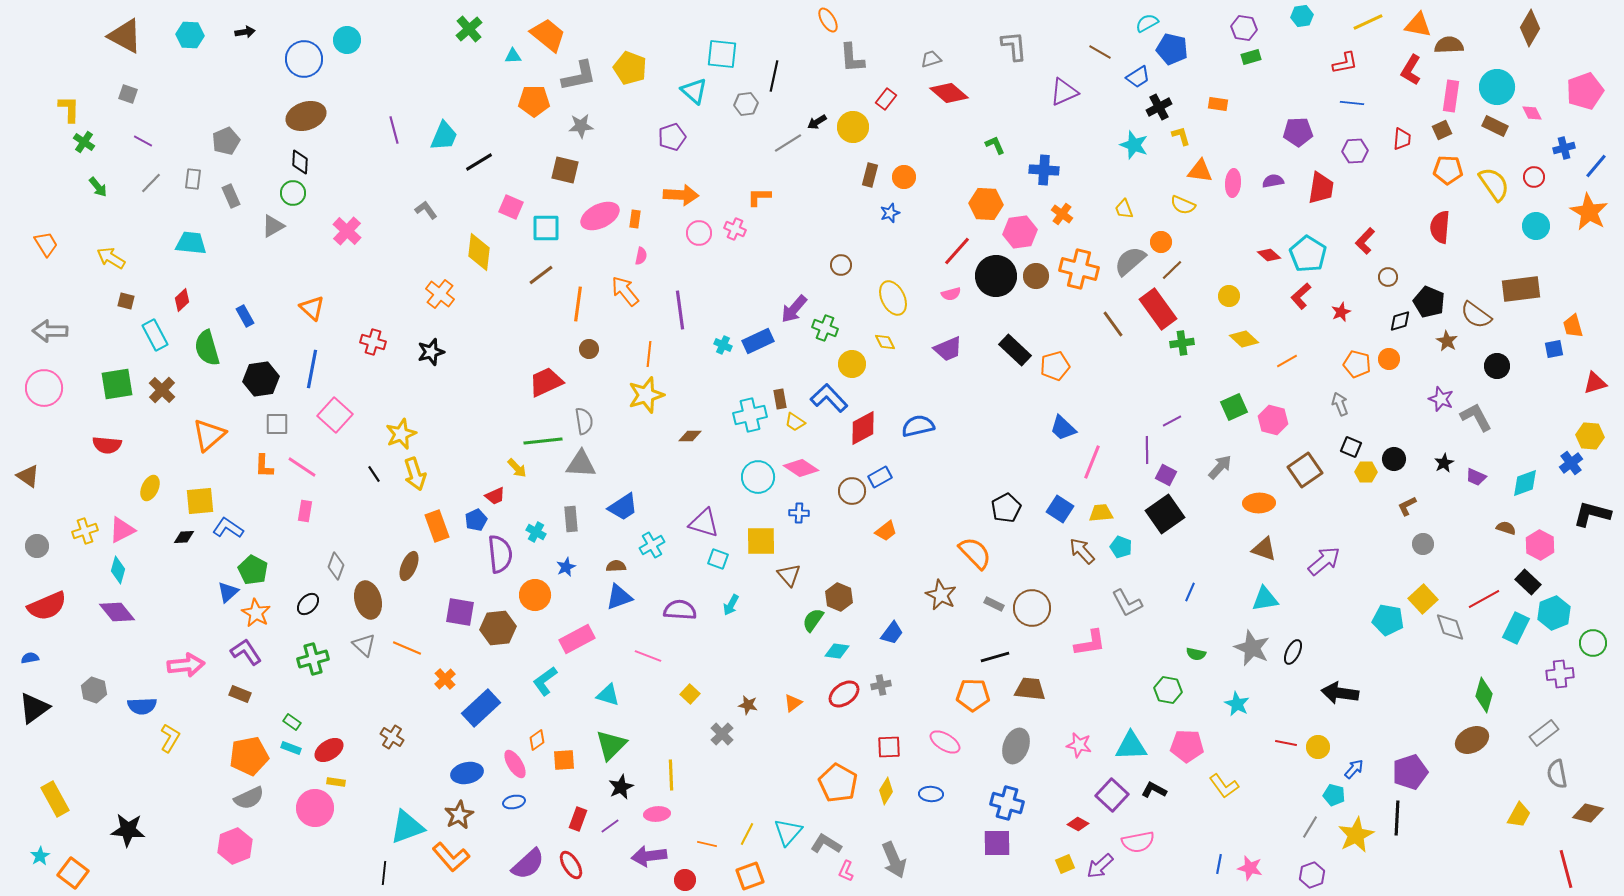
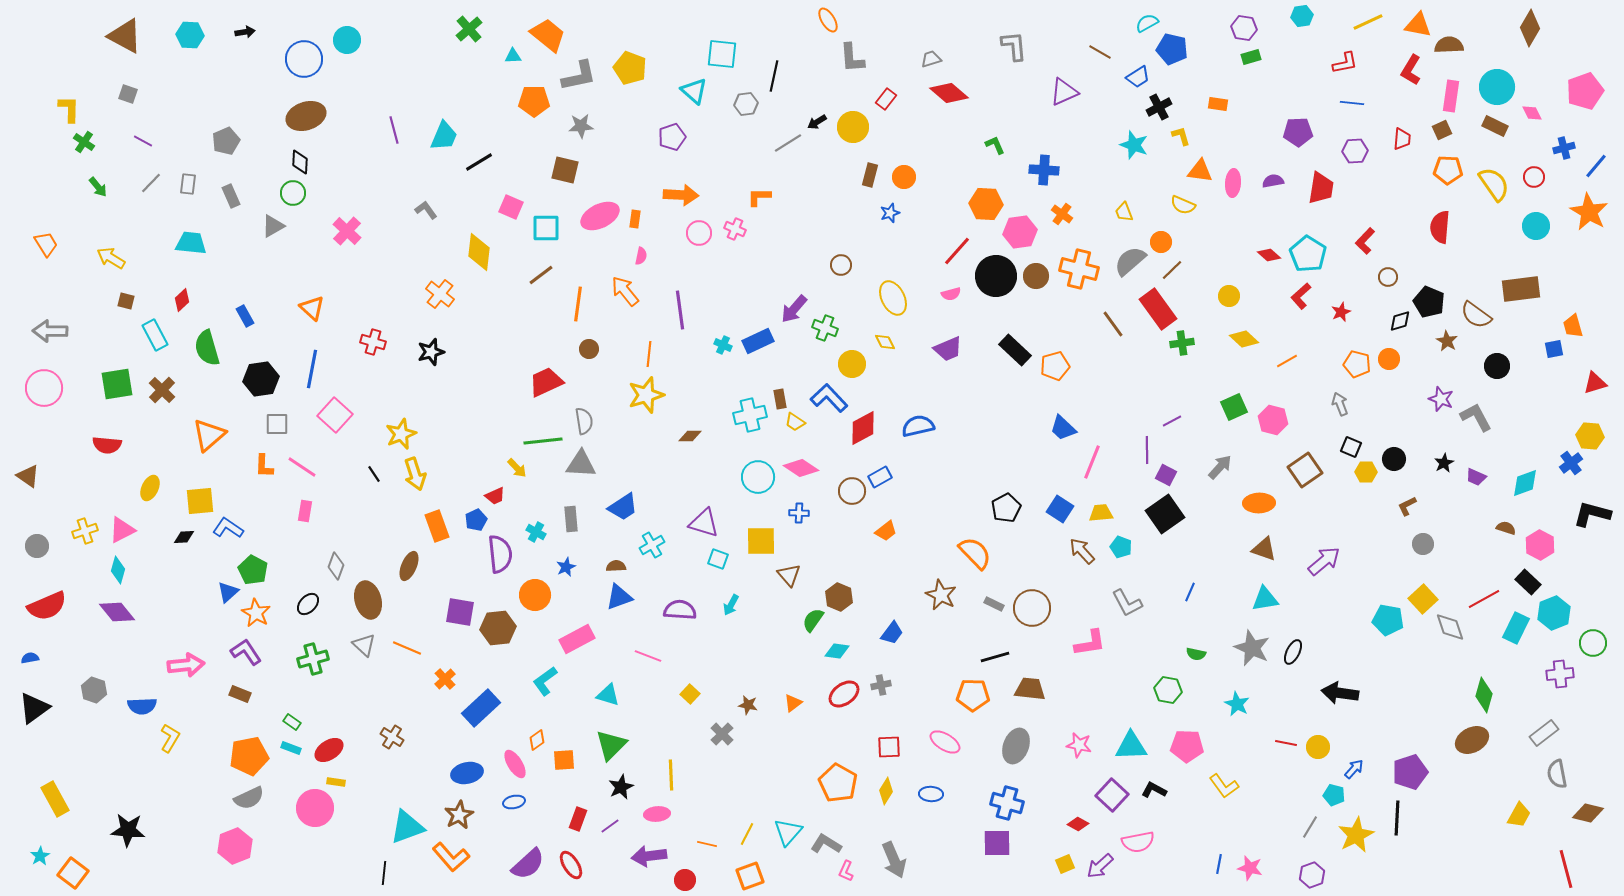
gray rectangle at (193, 179): moved 5 px left, 5 px down
yellow trapezoid at (1124, 209): moved 3 px down
